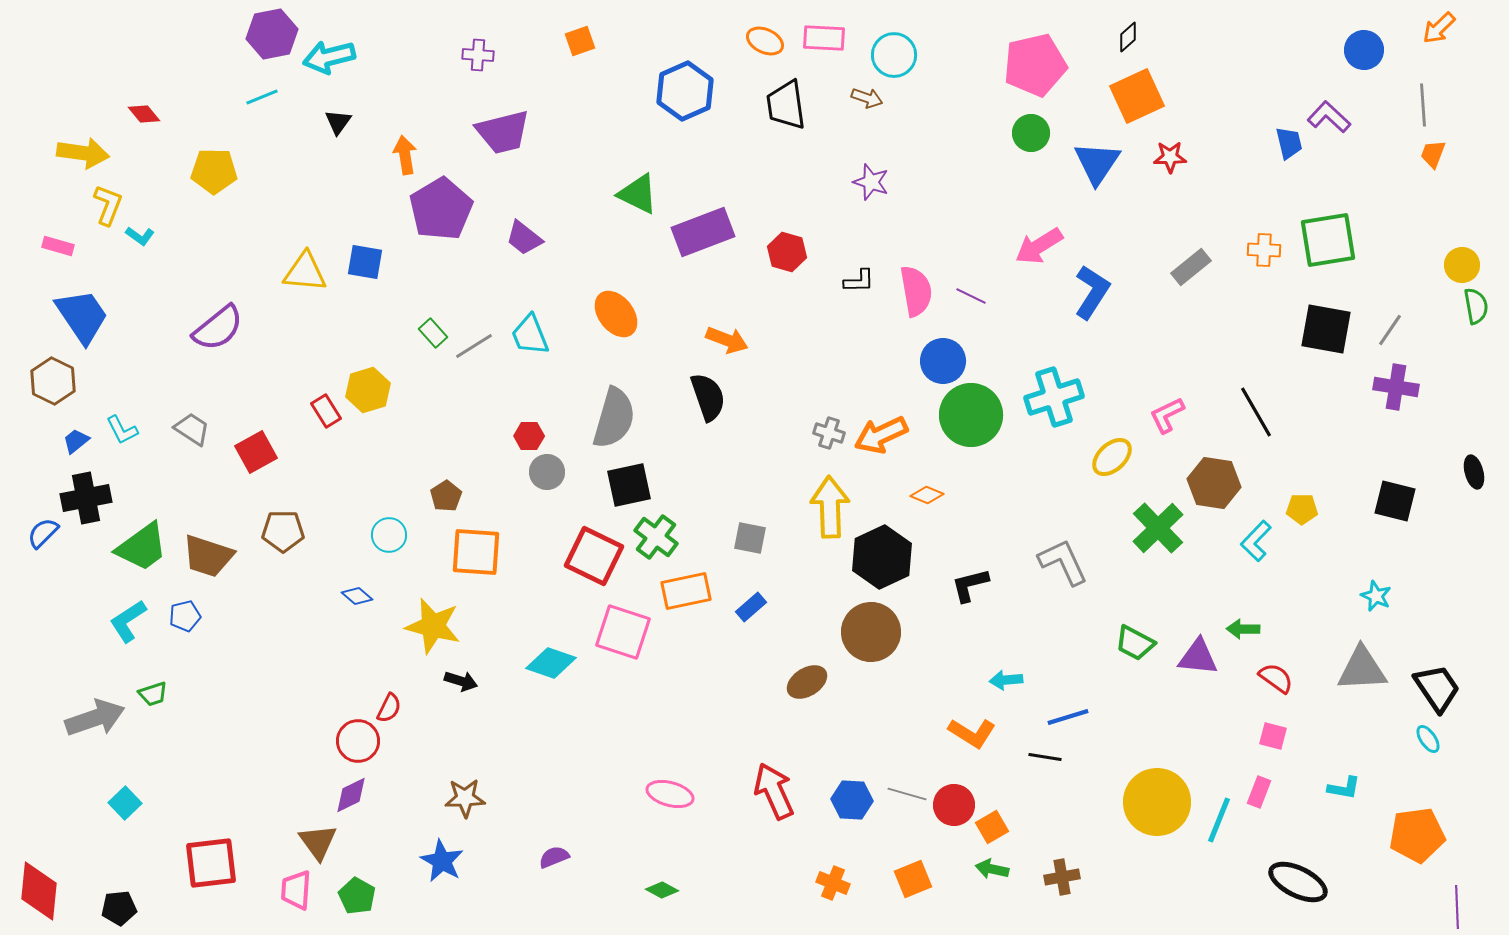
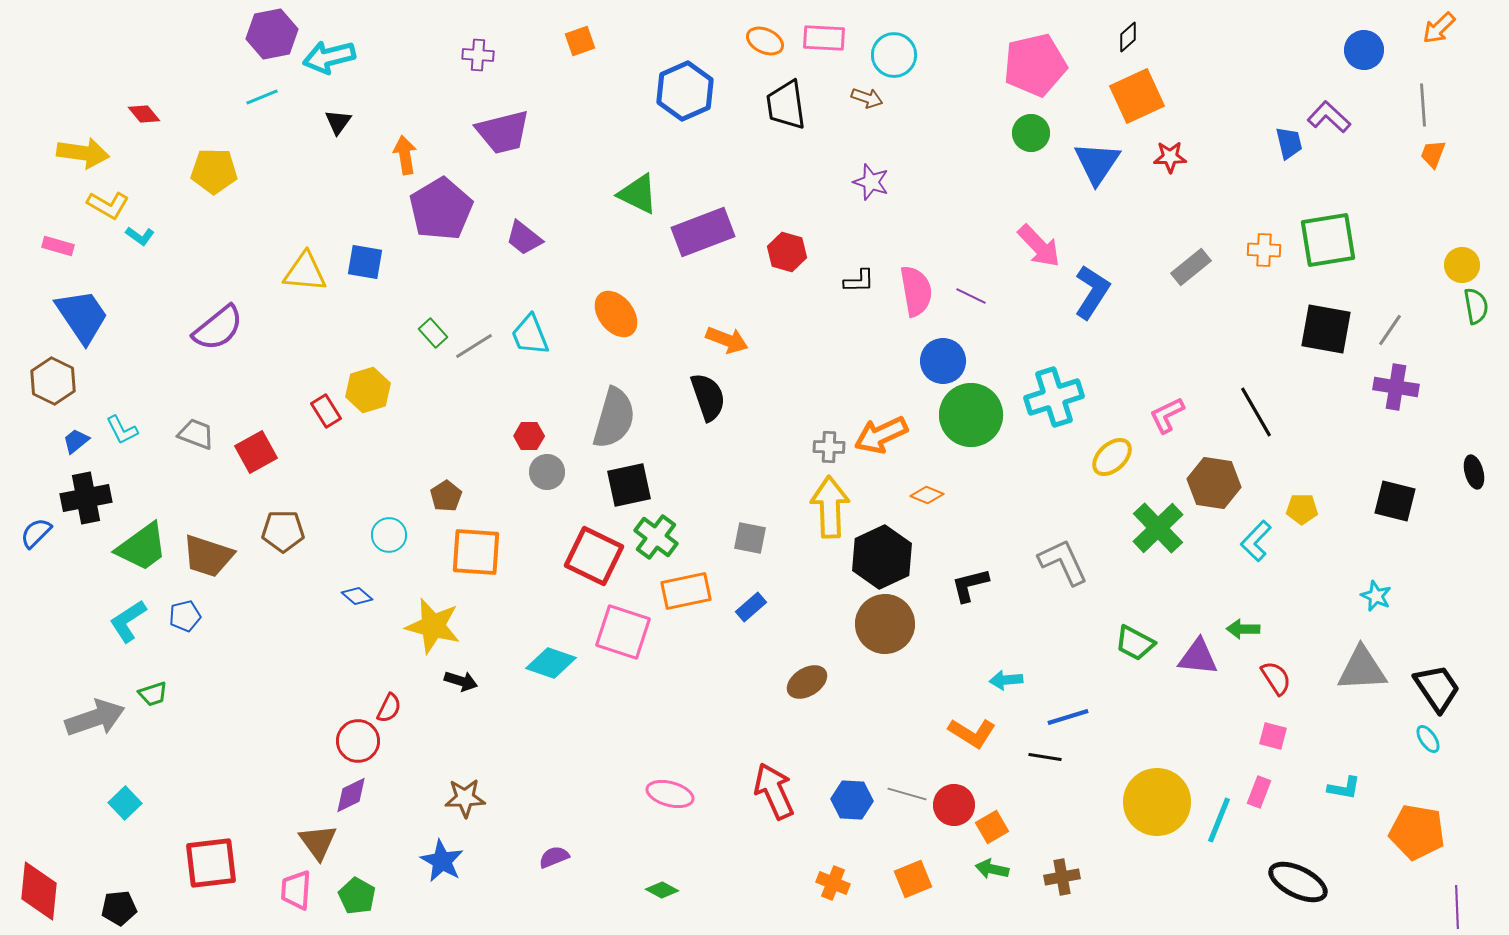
yellow L-shape at (108, 205): rotated 99 degrees clockwise
pink arrow at (1039, 246): rotated 102 degrees counterclockwise
gray trapezoid at (192, 429): moved 4 px right, 5 px down; rotated 12 degrees counterclockwise
gray cross at (829, 433): moved 14 px down; rotated 16 degrees counterclockwise
blue semicircle at (43, 533): moved 7 px left
brown circle at (871, 632): moved 14 px right, 8 px up
red semicircle at (1276, 678): rotated 21 degrees clockwise
orange pentagon at (1417, 835): moved 3 px up; rotated 18 degrees clockwise
